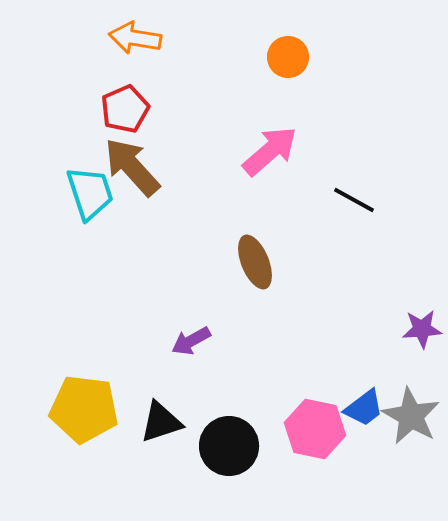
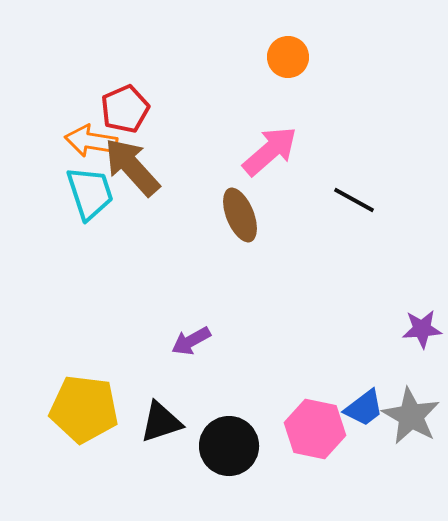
orange arrow: moved 44 px left, 103 px down
brown ellipse: moved 15 px left, 47 px up
